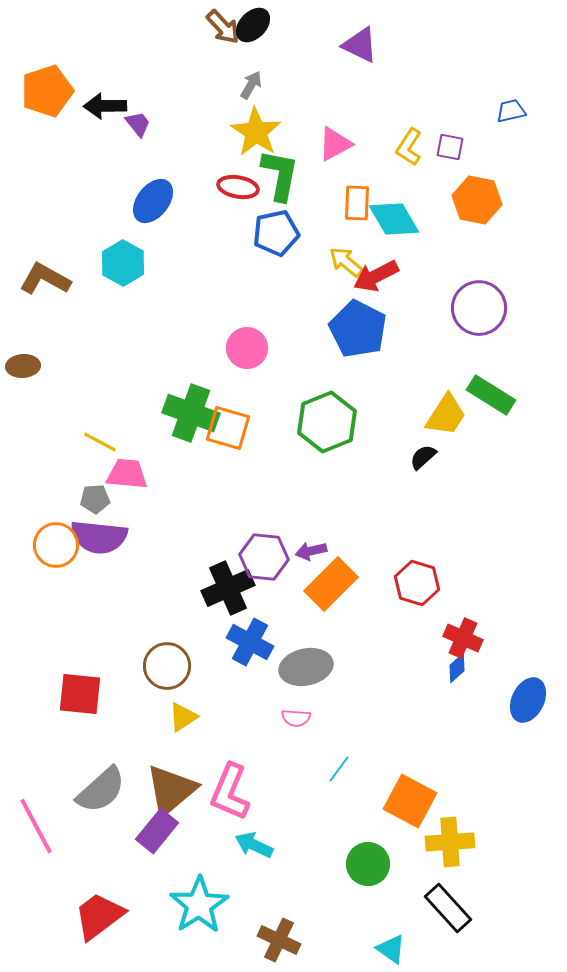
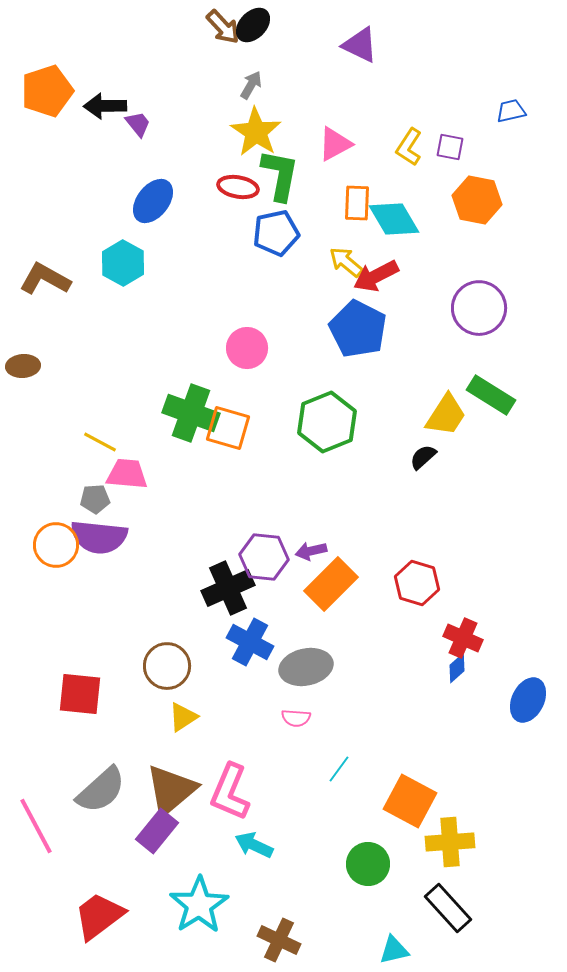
cyan triangle at (391, 949): moved 3 px right, 1 px down; rotated 48 degrees counterclockwise
